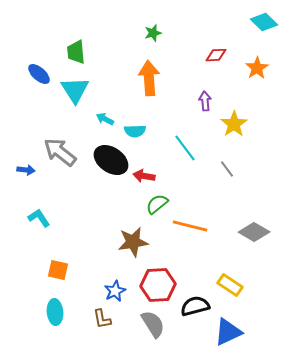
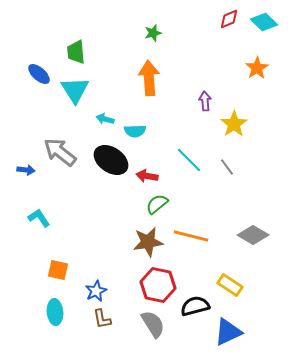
red diamond: moved 13 px right, 36 px up; rotated 20 degrees counterclockwise
cyan arrow: rotated 12 degrees counterclockwise
cyan line: moved 4 px right, 12 px down; rotated 8 degrees counterclockwise
gray line: moved 2 px up
red arrow: moved 3 px right
orange line: moved 1 px right, 10 px down
gray diamond: moved 1 px left, 3 px down
brown star: moved 15 px right
red hexagon: rotated 16 degrees clockwise
blue star: moved 19 px left
